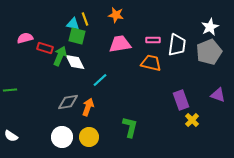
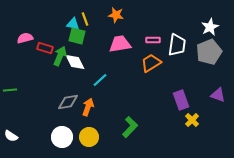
orange trapezoid: rotated 45 degrees counterclockwise
green L-shape: rotated 30 degrees clockwise
